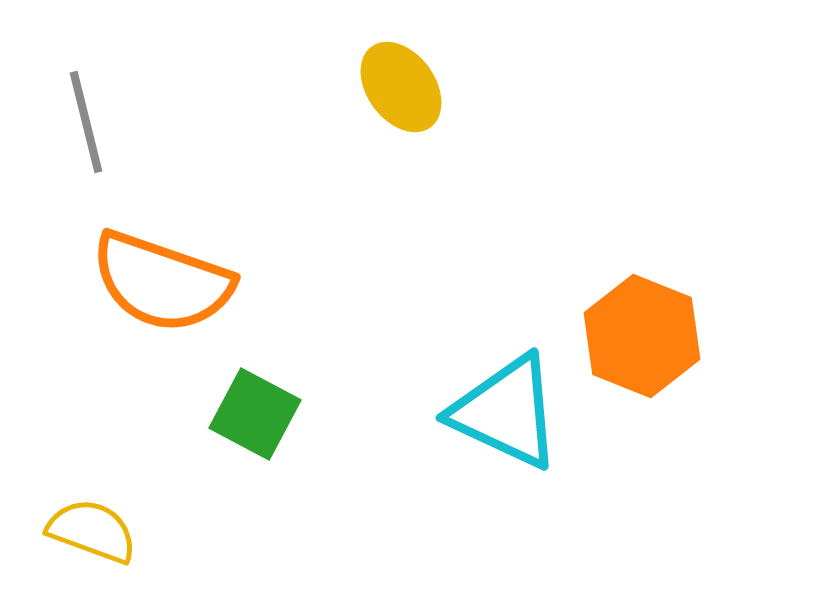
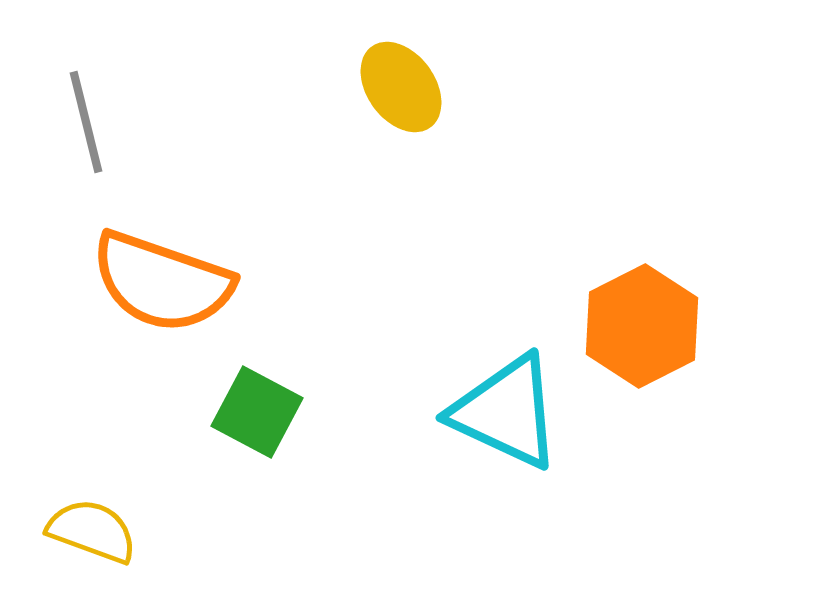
orange hexagon: moved 10 px up; rotated 11 degrees clockwise
green square: moved 2 px right, 2 px up
